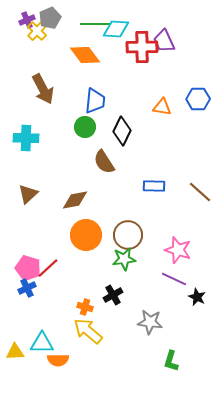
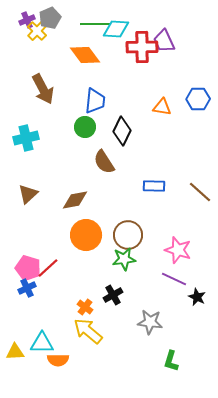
cyan cross: rotated 15 degrees counterclockwise
orange cross: rotated 21 degrees clockwise
